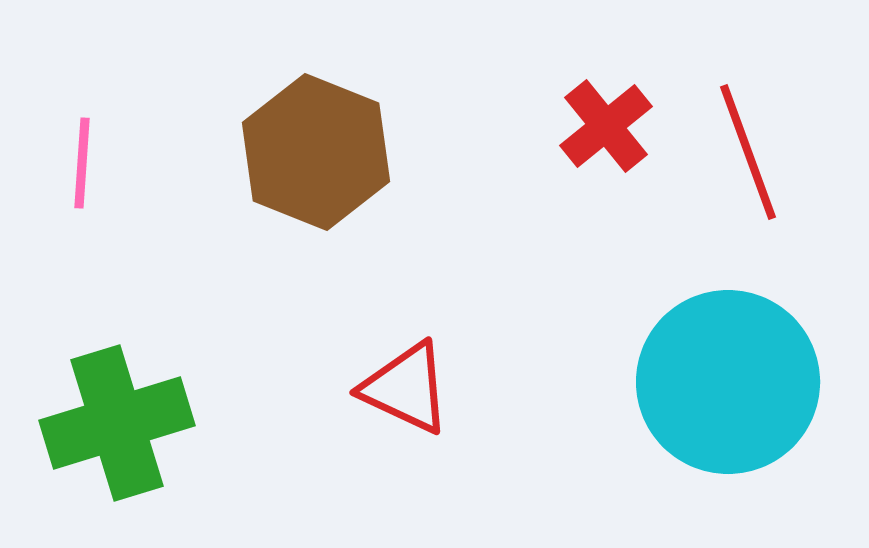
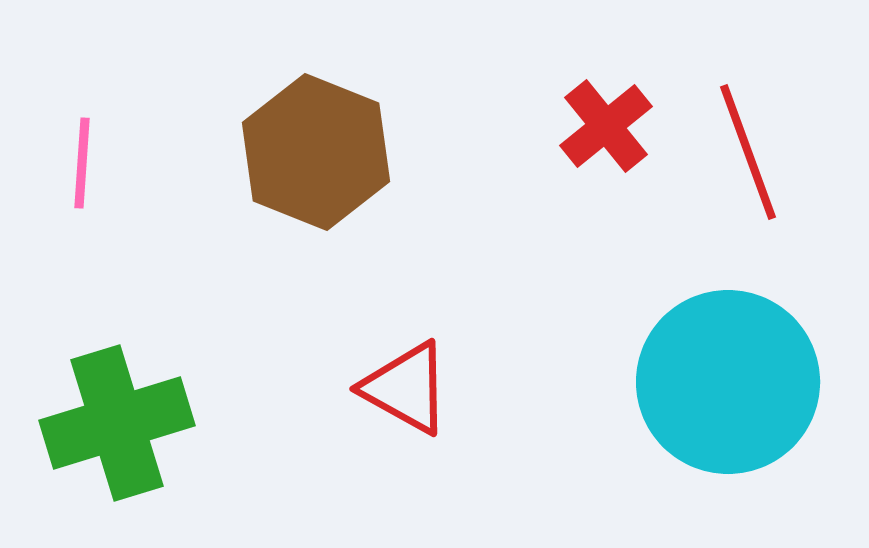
red triangle: rotated 4 degrees clockwise
